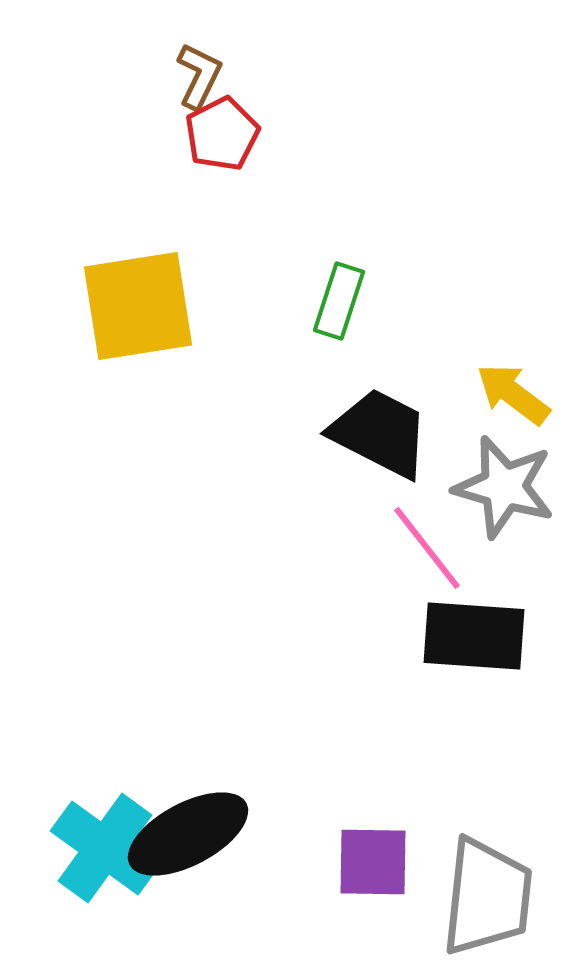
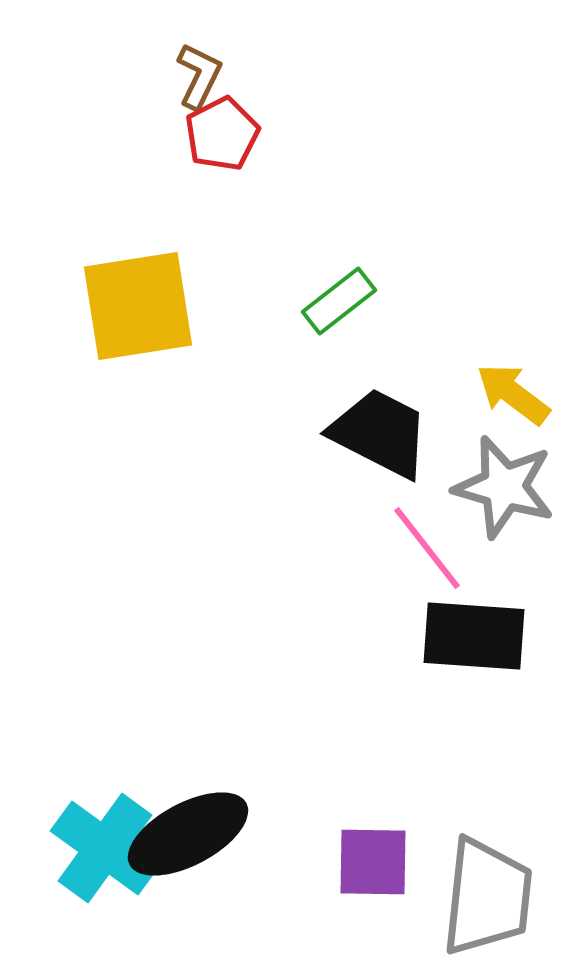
green rectangle: rotated 34 degrees clockwise
